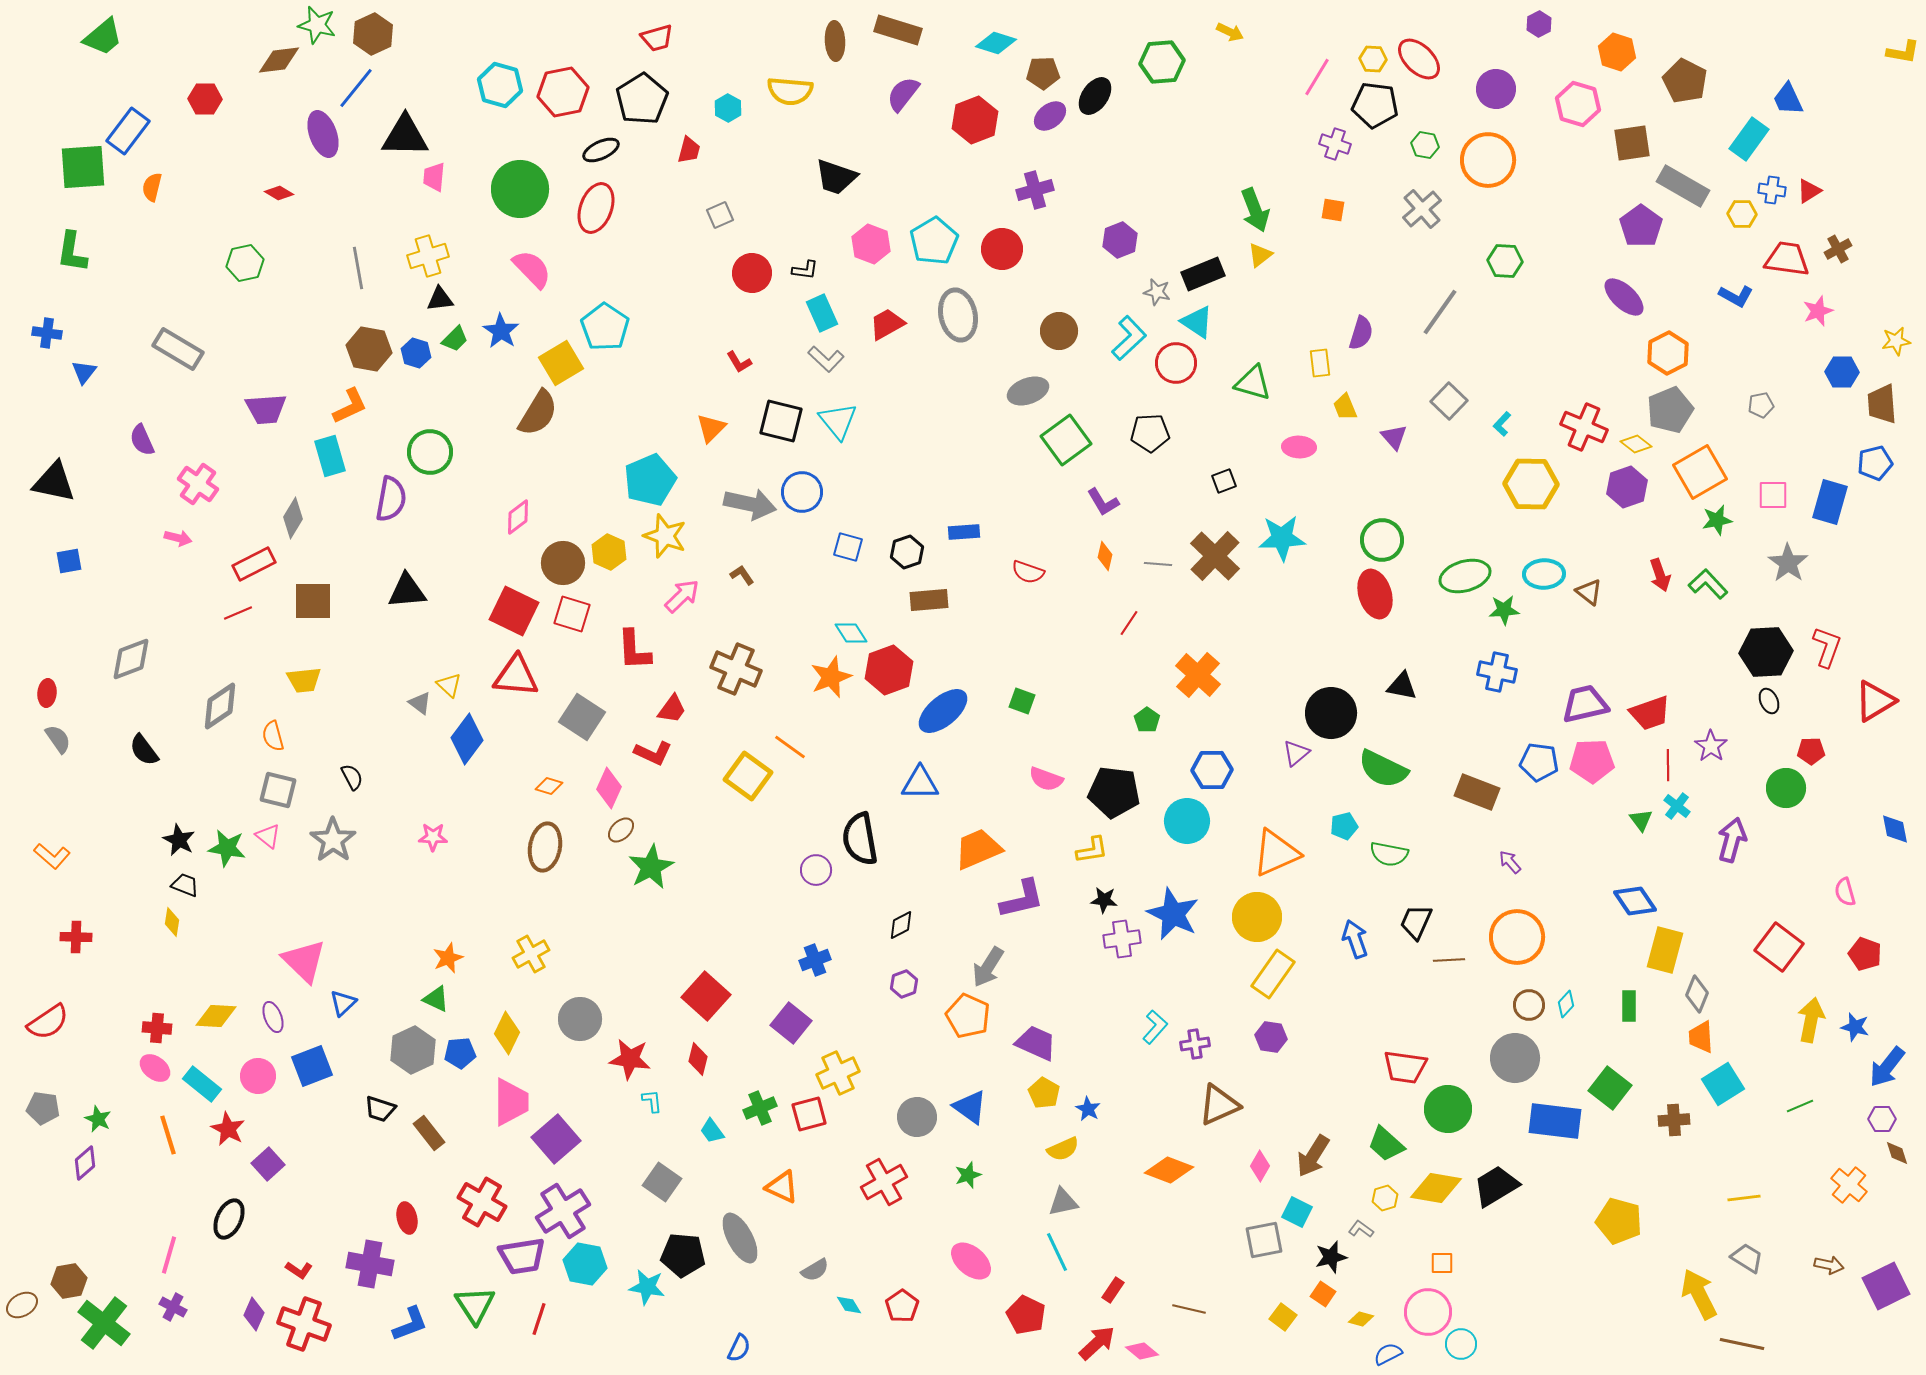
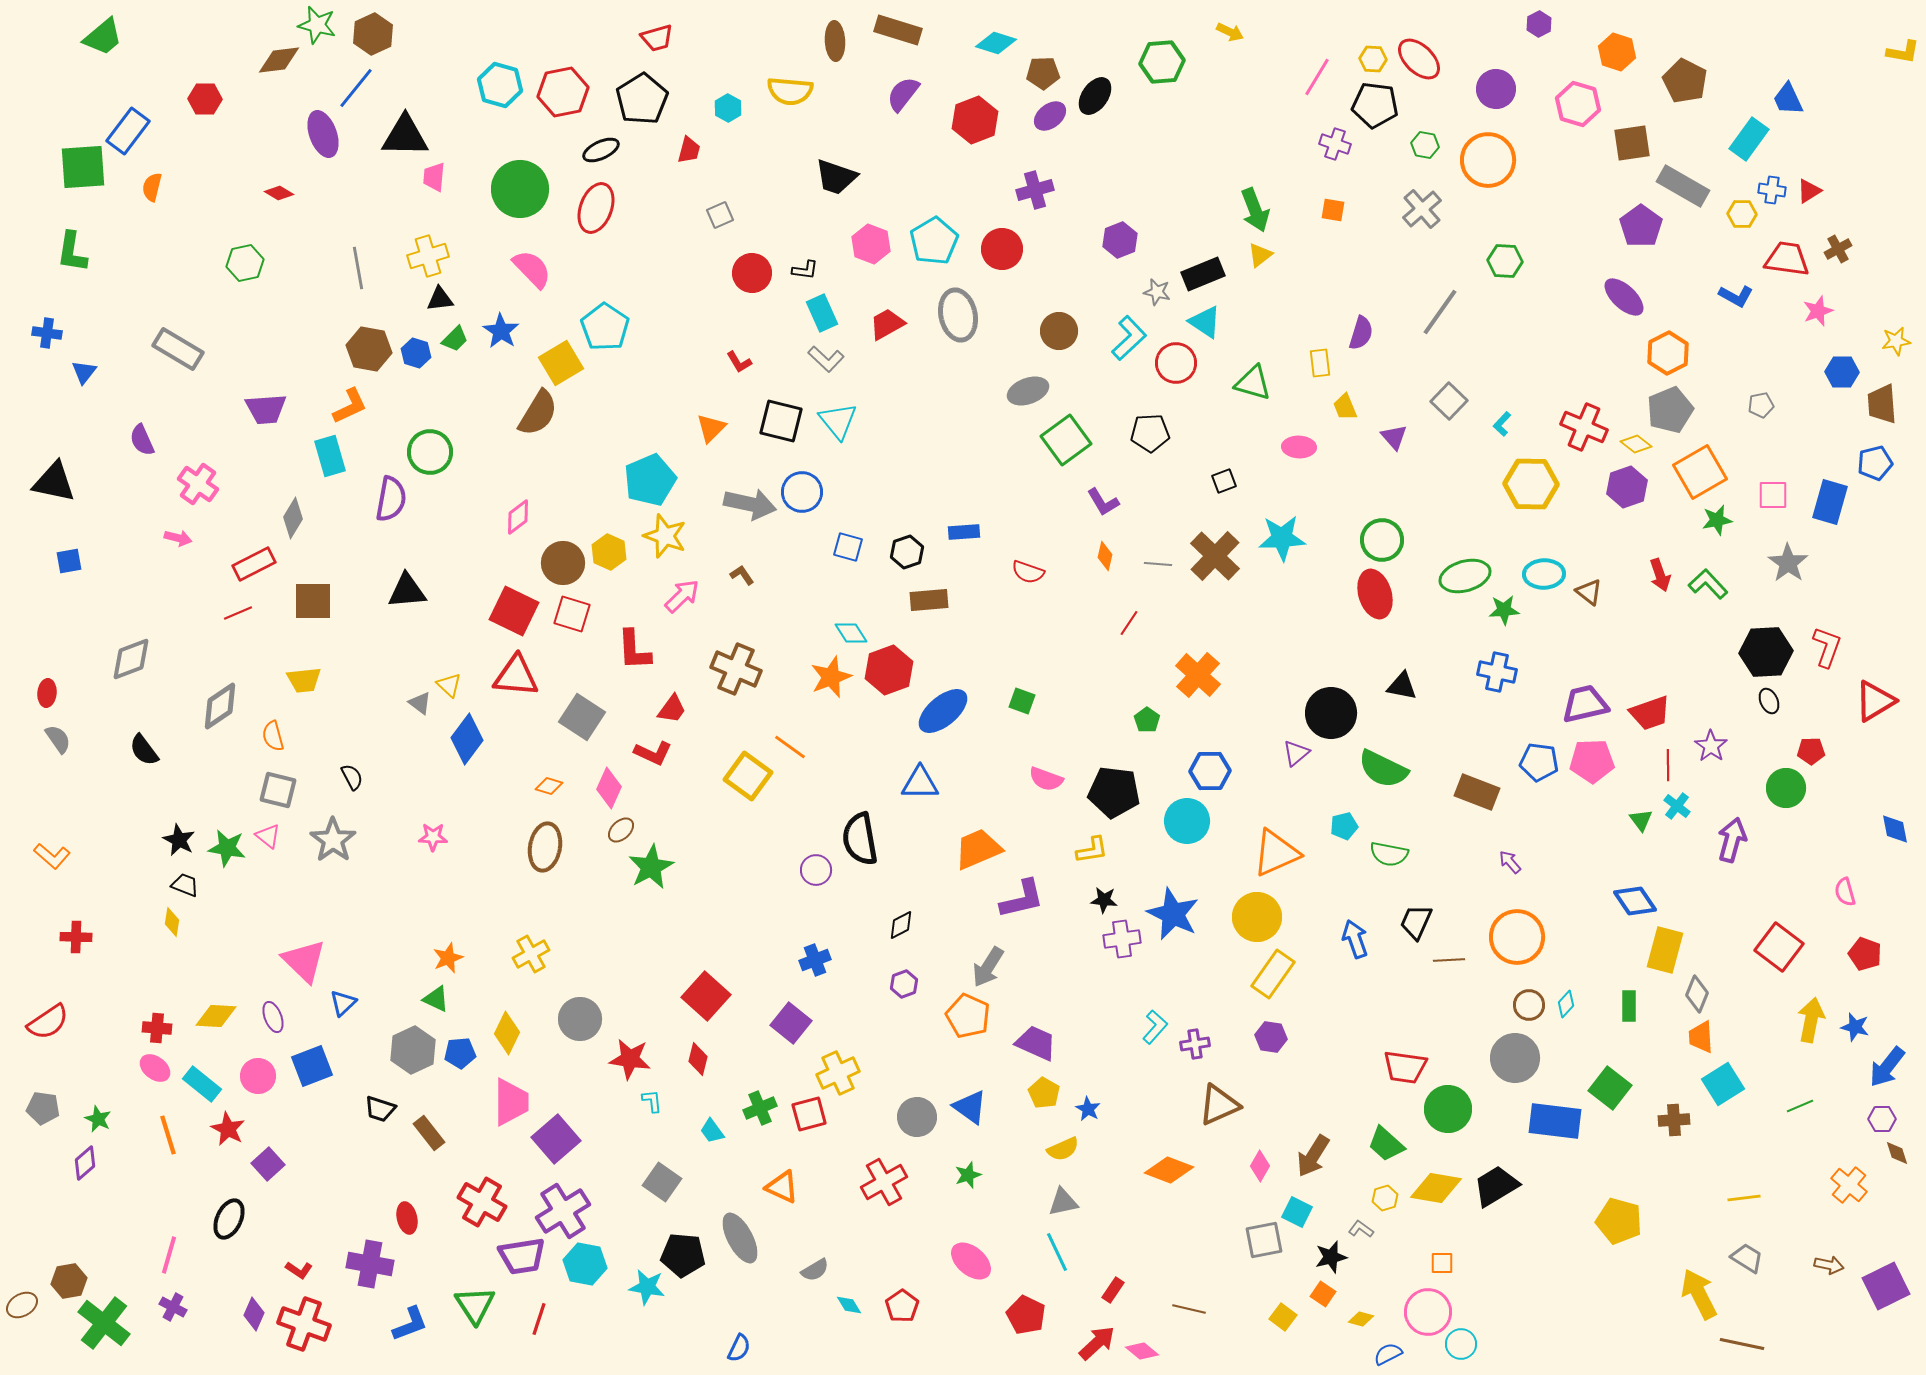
cyan triangle at (1197, 322): moved 8 px right
blue hexagon at (1212, 770): moved 2 px left, 1 px down
